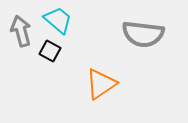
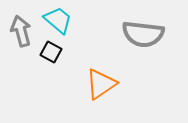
black square: moved 1 px right, 1 px down
